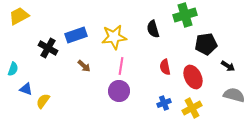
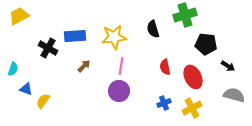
blue rectangle: moved 1 px left, 1 px down; rotated 15 degrees clockwise
black pentagon: rotated 15 degrees clockwise
brown arrow: rotated 88 degrees counterclockwise
